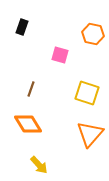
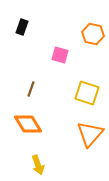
yellow arrow: moved 1 px left; rotated 24 degrees clockwise
